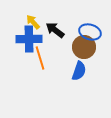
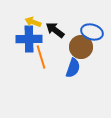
yellow arrow: rotated 28 degrees counterclockwise
blue ellipse: moved 2 px right
brown circle: moved 3 px left
orange line: moved 1 px right, 1 px up
blue semicircle: moved 6 px left, 3 px up
